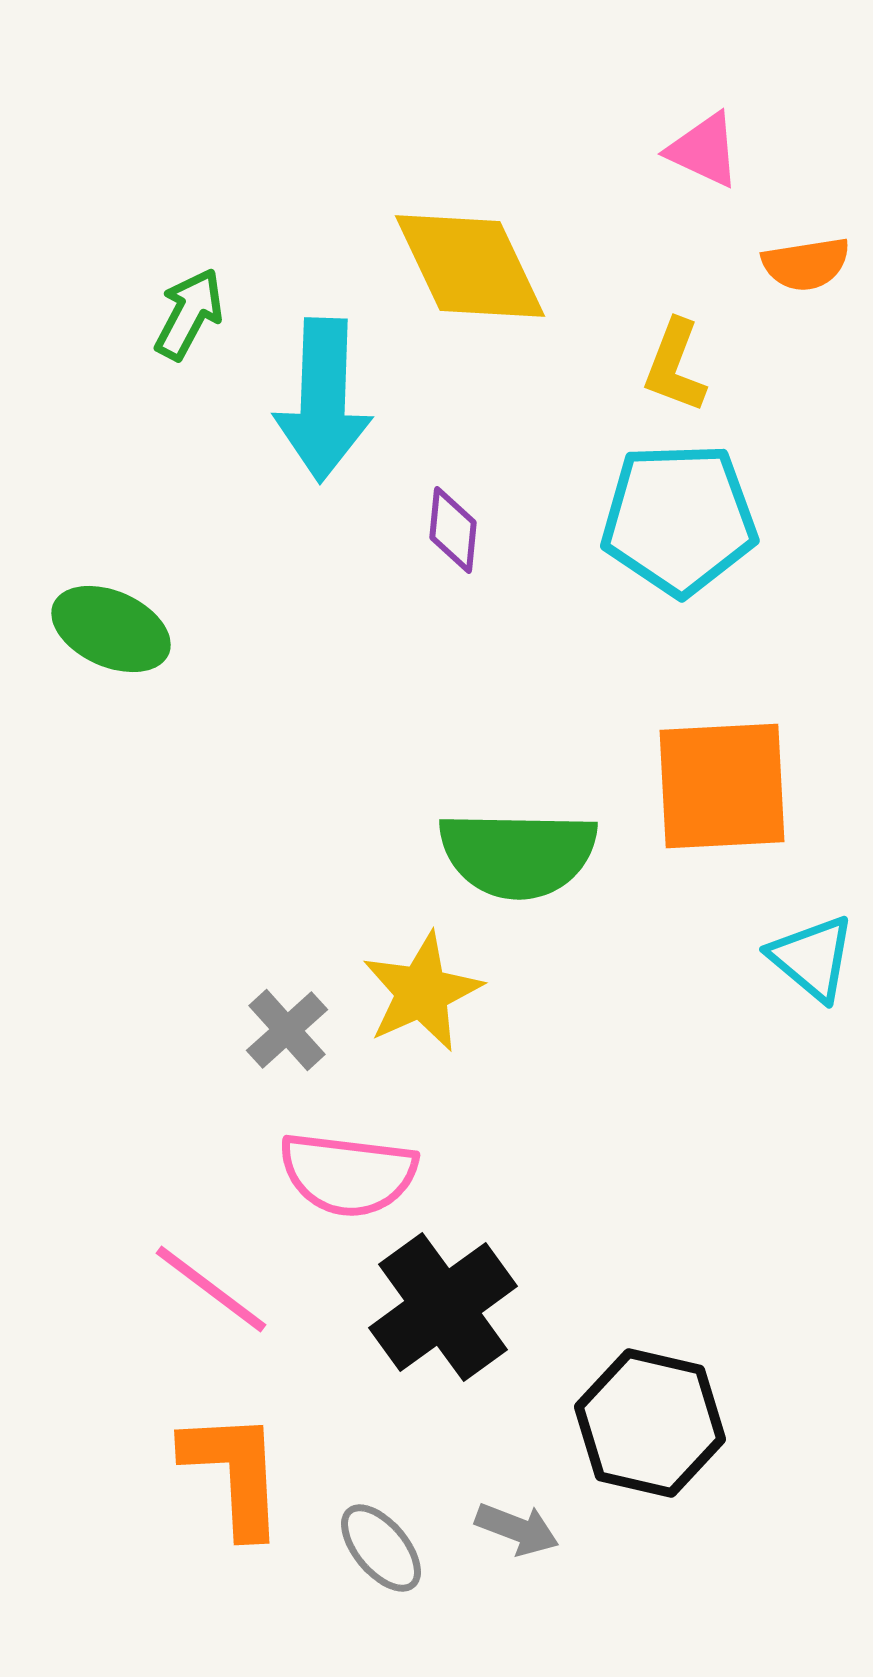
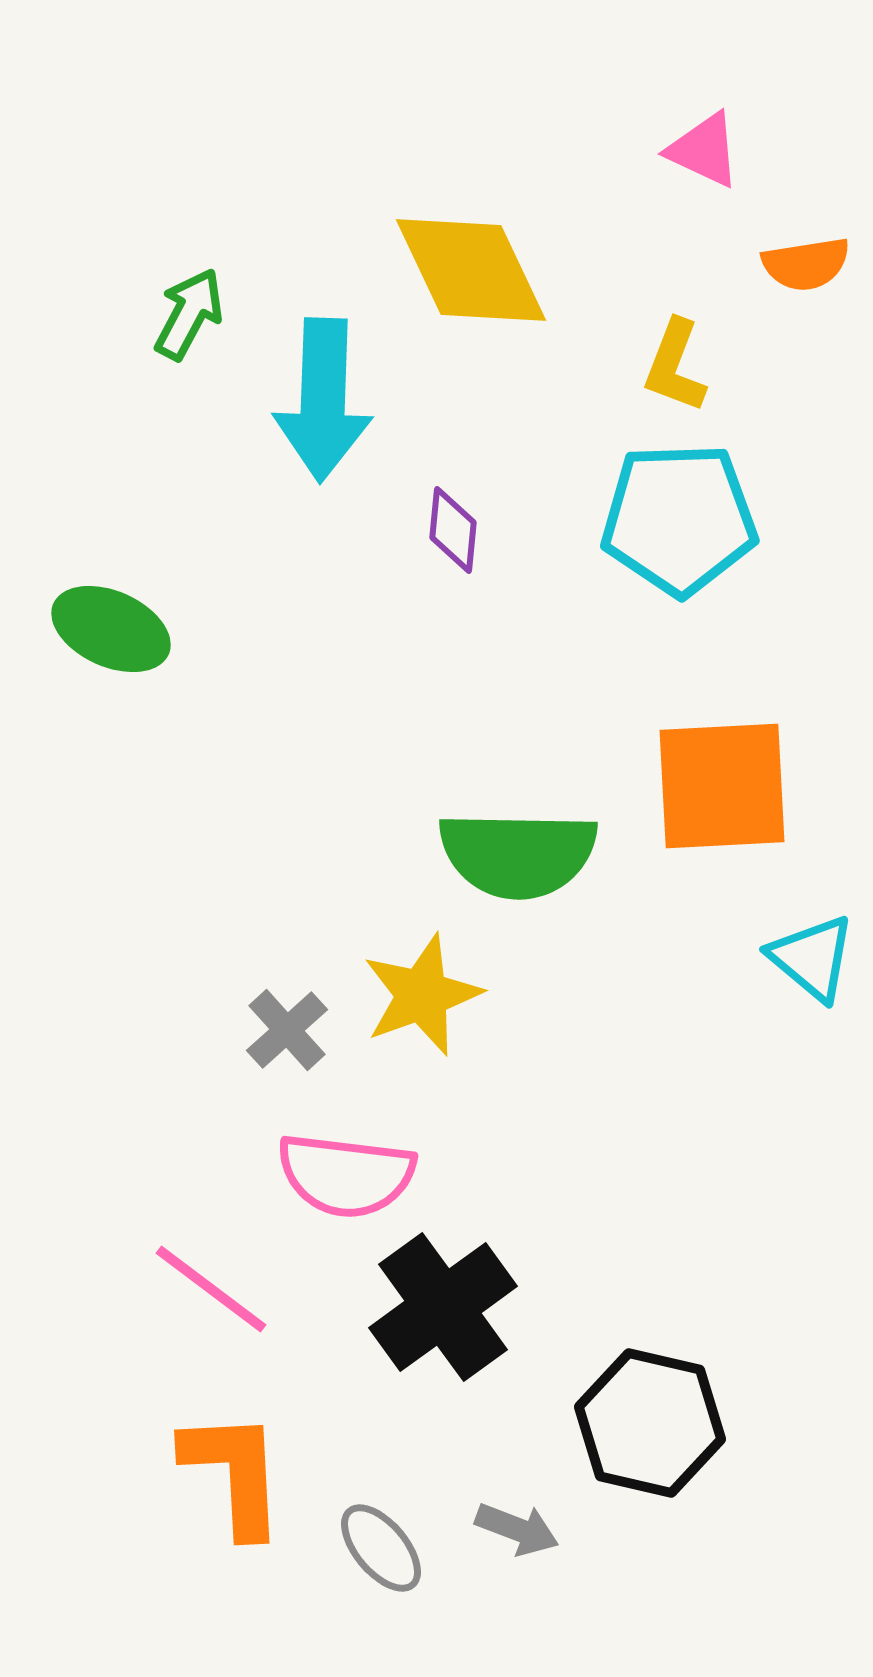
yellow diamond: moved 1 px right, 4 px down
yellow star: moved 3 px down; rotated 4 degrees clockwise
pink semicircle: moved 2 px left, 1 px down
